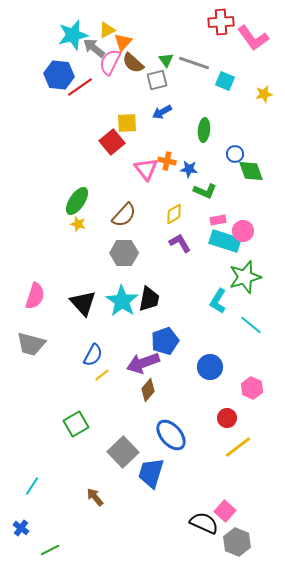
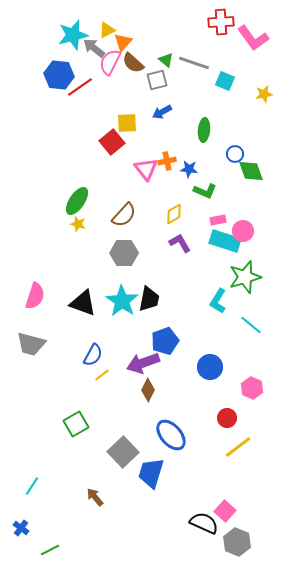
green triangle at (166, 60): rotated 14 degrees counterclockwise
orange cross at (167, 161): rotated 24 degrees counterclockwise
black triangle at (83, 303): rotated 28 degrees counterclockwise
brown diamond at (148, 390): rotated 15 degrees counterclockwise
